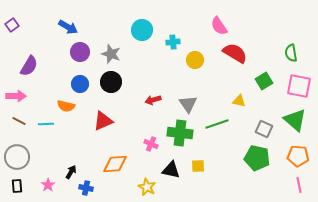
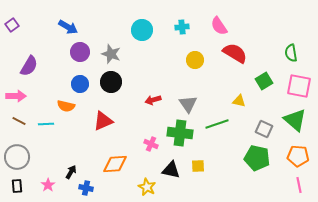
cyan cross: moved 9 px right, 15 px up
